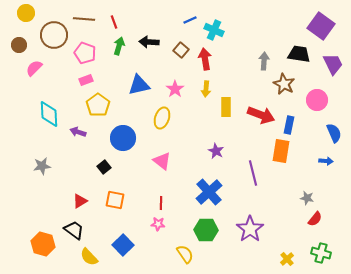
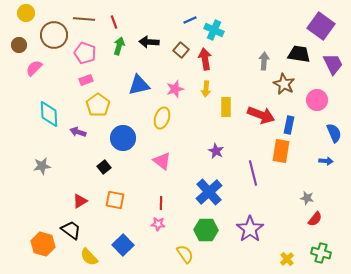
pink star at (175, 89): rotated 18 degrees clockwise
black trapezoid at (74, 230): moved 3 px left
